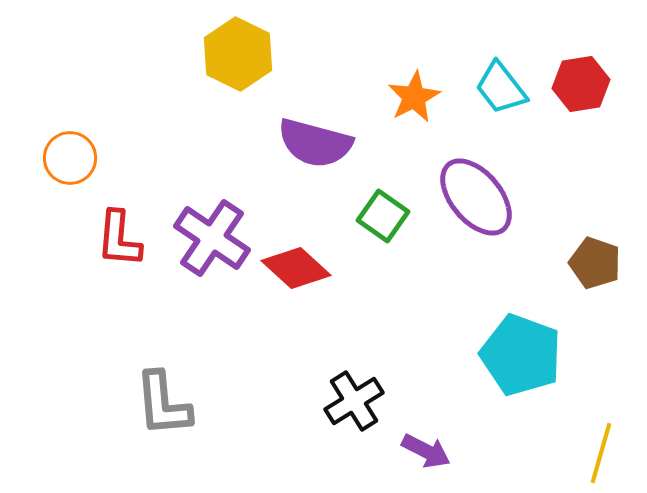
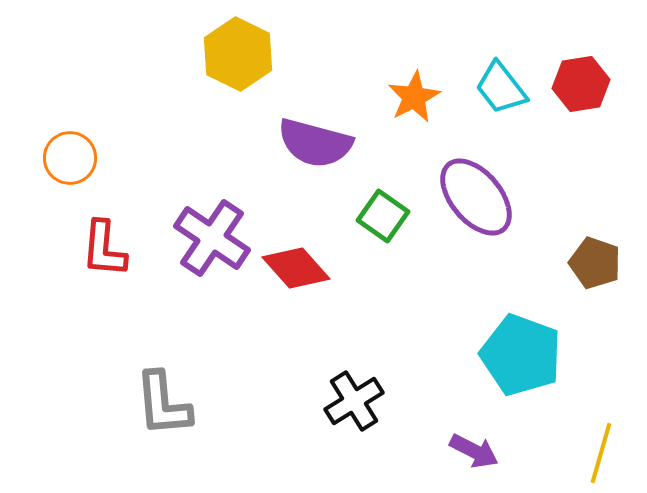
red L-shape: moved 15 px left, 10 px down
red diamond: rotated 6 degrees clockwise
purple arrow: moved 48 px right
